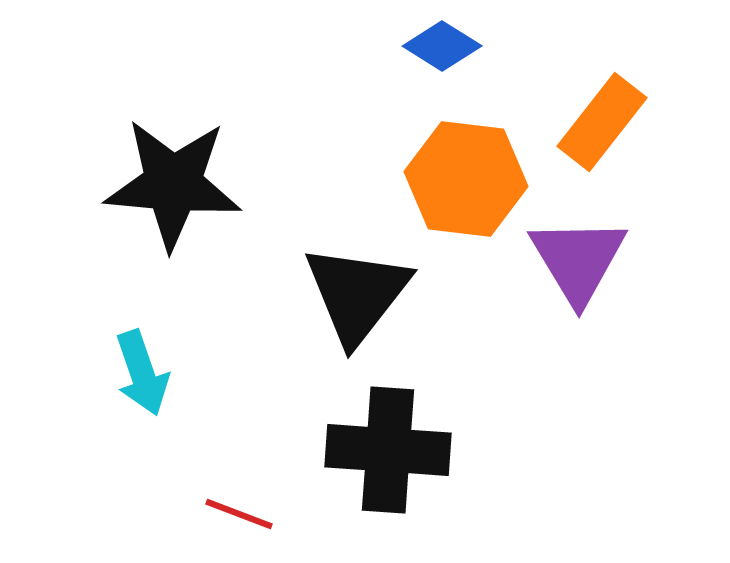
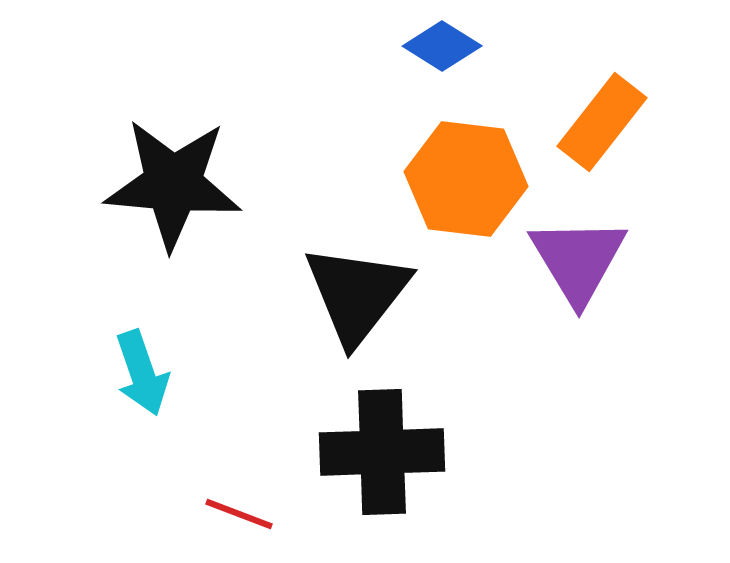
black cross: moved 6 px left, 2 px down; rotated 6 degrees counterclockwise
